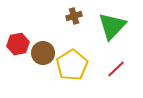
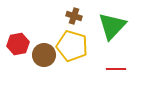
brown cross: rotated 35 degrees clockwise
brown circle: moved 1 px right, 2 px down
yellow pentagon: moved 19 px up; rotated 24 degrees counterclockwise
red line: rotated 42 degrees clockwise
